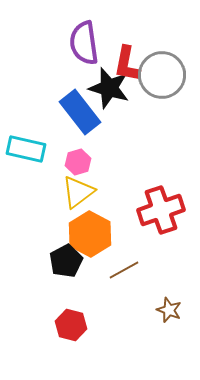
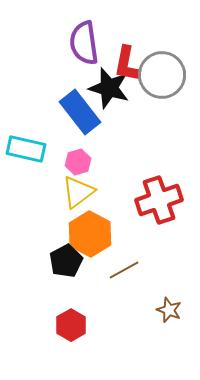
red cross: moved 2 px left, 10 px up
red hexagon: rotated 16 degrees clockwise
